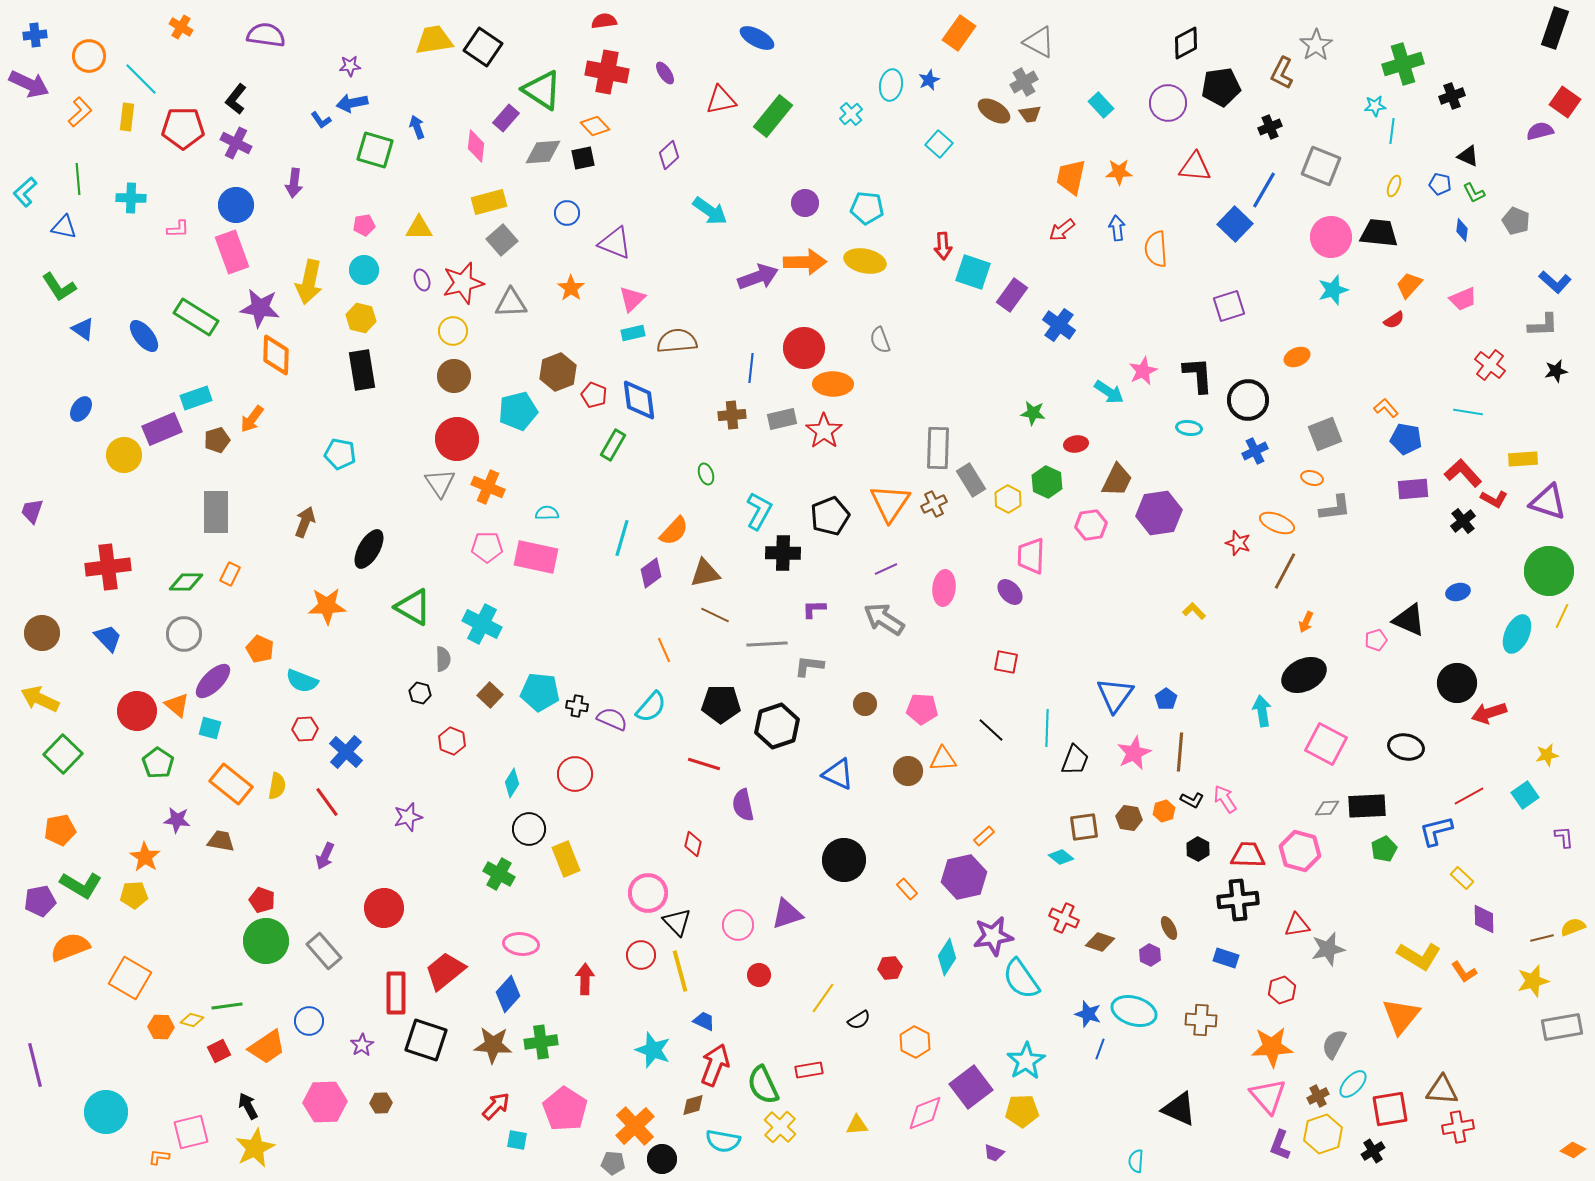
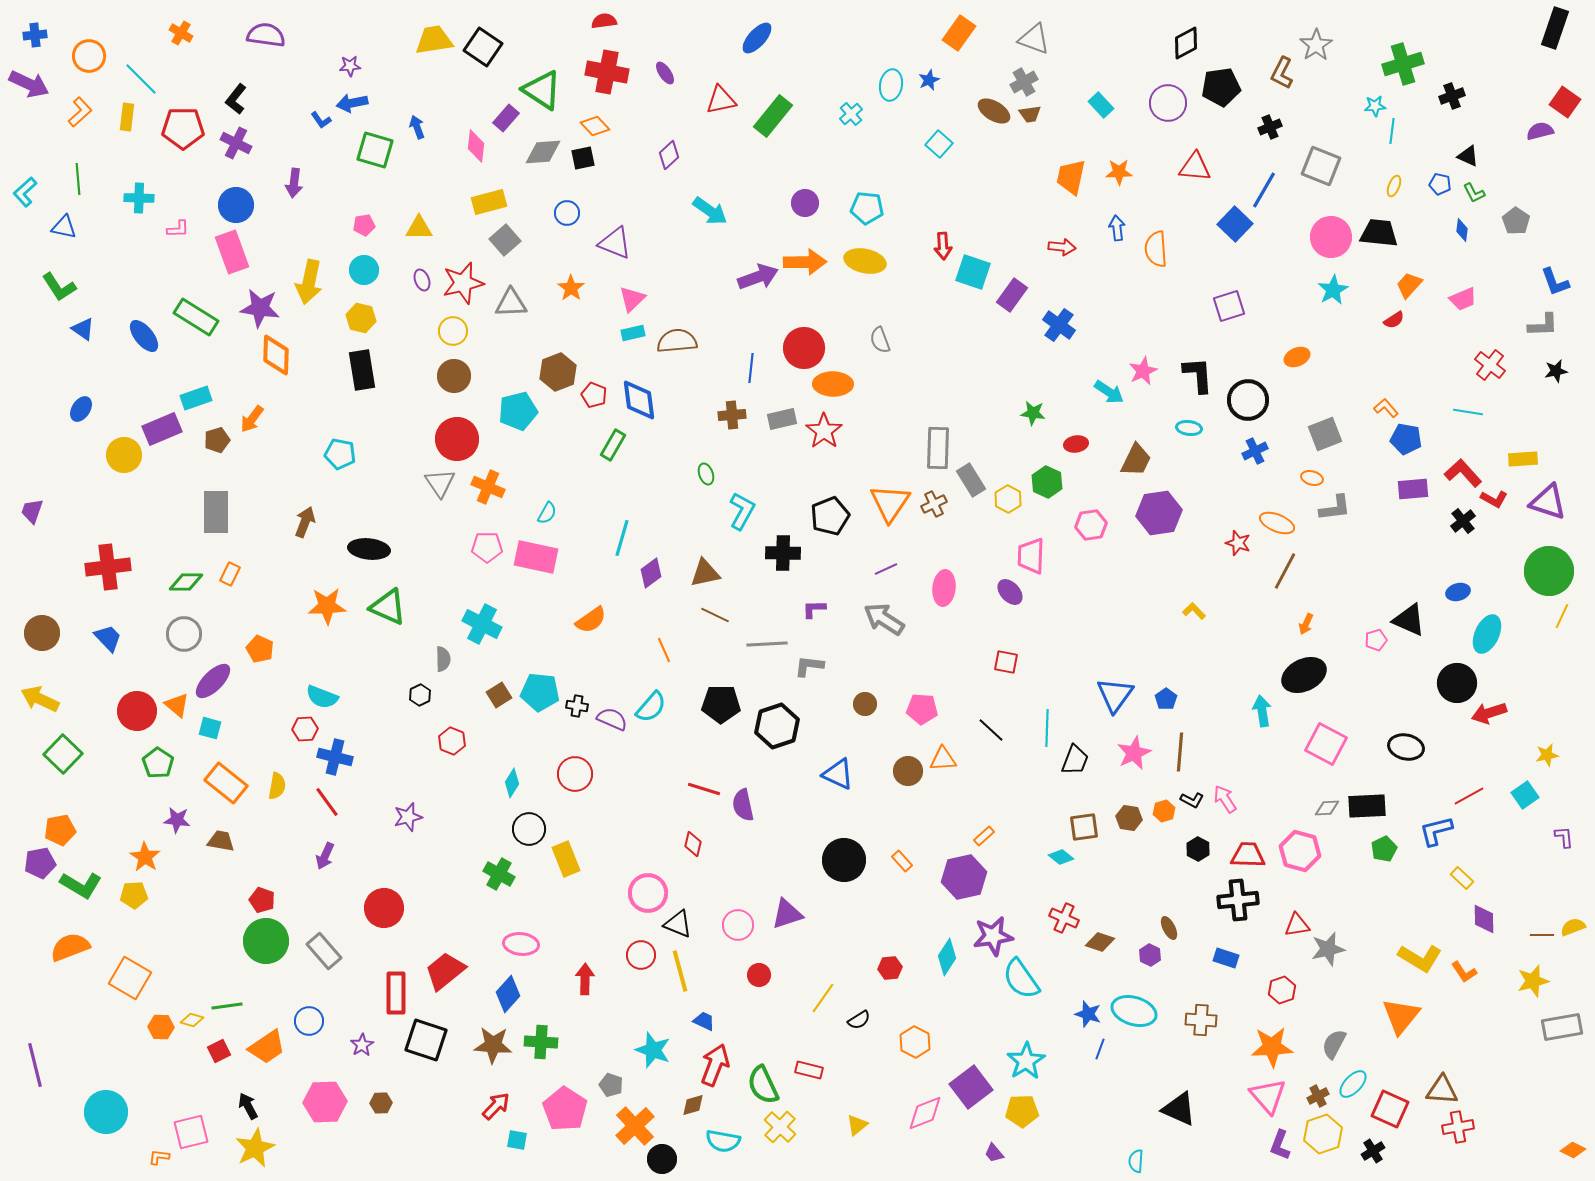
orange cross at (181, 27): moved 6 px down
blue ellipse at (757, 38): rotated 76 degrees counterclockwise
gray triangle at (1039, 42): moved 5 px left, 3 px up; rotated 8 degrees counterclockwise
cyan cross at (131, 198): moved 8 px right
gray pentagon at (1516, 221): rotated 12 degrees clockwise
red arrow at (1062, 230): moved 17 px down; rotated 136 degrees counterclockwise
gray square at (502, 240): moved 3 px right
blue L-shape at (1555, 282): rotated 28 degrees clockwise
cyan star at (1333, 290): rotated 12 degrees counterclockwise
brown trapezoid at (1117, 480): moved 19 px right, 20 px up
cyan L-shape at (759, 511): moved 17 px left
cyan semicircle at (547, 513): rotated 120 degrees clockwise
orange semicircle at (674, 531): moved 83 px left, 89 px down; rotated 12 degrees clockwise
black ellipse at (369, 549): rotated 66 degrees clockwise
green triangle at (413, 607): moved 25 px left; rotated 6 degrees counterclockwise
orange arrow at (1306, 622): moved 2 px down
cyan ellipse at (1517, 634): moved 30 px left
cyan semicircle at (302, 681): moved 20 px right, 16 px down
black hexagon at (420, 693): moved 2 px down; rotated 20 degrees clockwise
brown square at (490, 695): moved 9 px right; rotated 15 degrees clockwise
blue cross at (346, 752): moved 11 px left, 5 px down; rotated 28 degrees counterclockwise
red line at (704, 764): moved 25 px down
orange rectangle at (231, 784): moved 5 px left, 1 px up
orange rectangle at (907, 889): moved 5 px left, 28 px up
purple pentagon at (40, 901): moved 38 px up
black triangle at (677, 922): moved 1 px right, 2 px down; rotated 24 degrees counterclockwise
brown line at (1542, 938): moved 3 px up; rotated 15 degrees clockwise
yellow L-shape at (1419, 956): moved 1 px right, 2 px down
green cross at (541, 1042): rotated 12 degrees clockwise
red rectangle at (809, 1070): rotated 24 degrees clockwise
red square at (1390, 1109): rotated 33 degrees clockwise
yellow triangle at (857, 1125): rotated 35 degrees counterclockwise
purple trapezoid at (994, 1153): rotated 30 degrees clockwise
gray pentagon at (613, 1163): moved 2 px left, 78 px up; rotated 15 degrees clockwise
